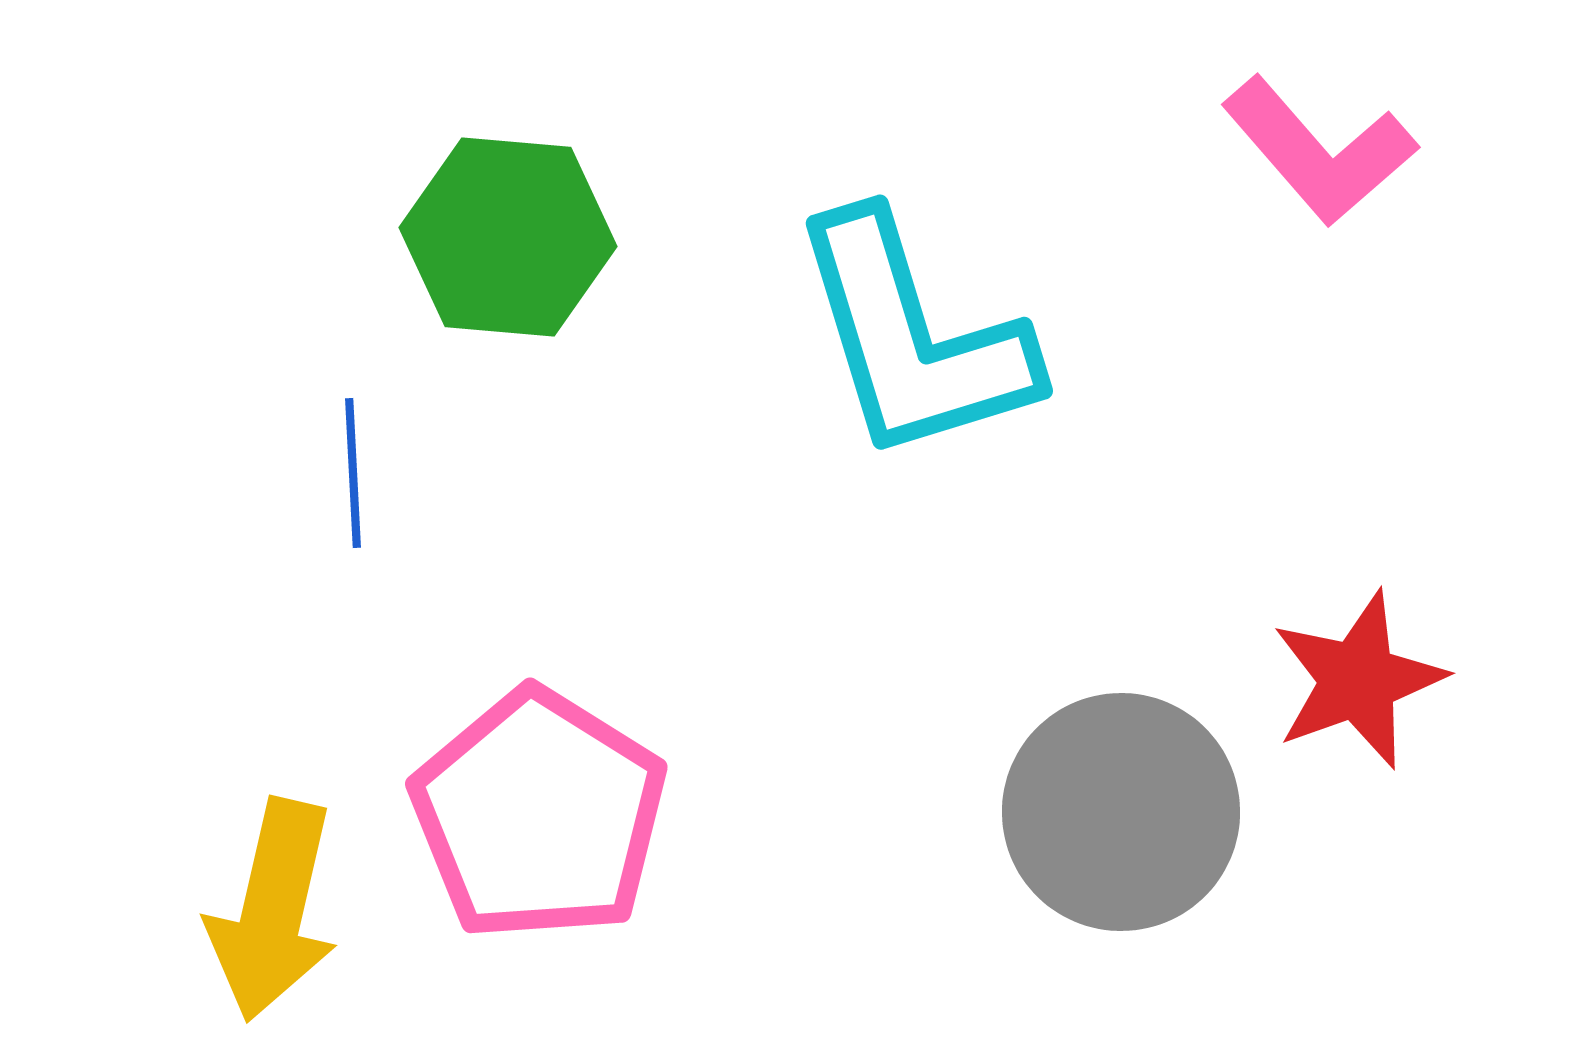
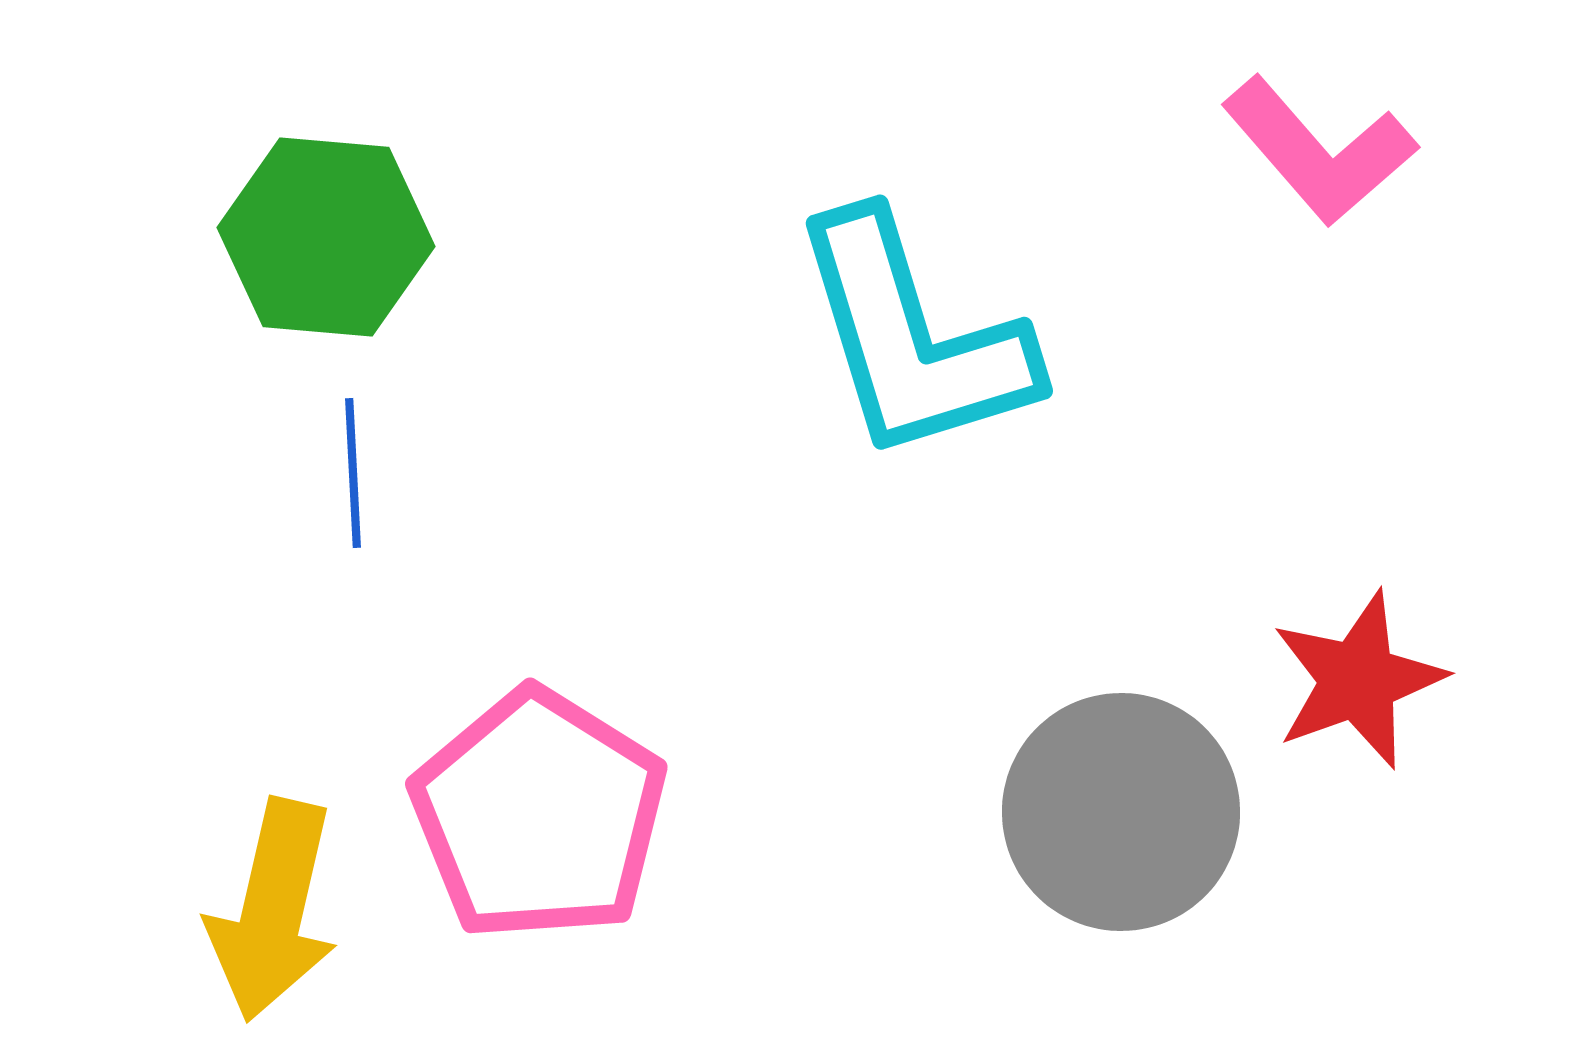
green hexagon: moved 182 px left
